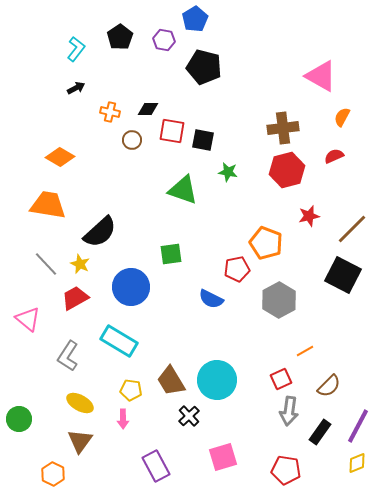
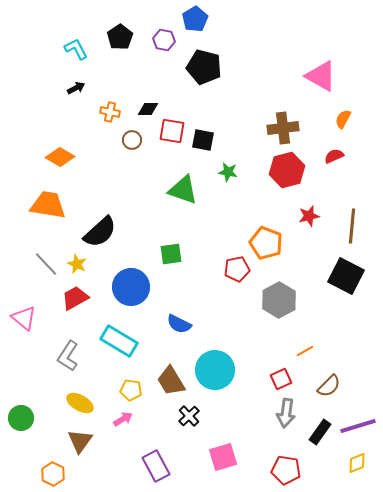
cyan L-shape at (76, 49): rotated 65 degrees counterclockwise
orange semicircle at (342, 117): moved 1 px right, 2 px down
brown line at (352, 229): moved 3 px up; rotated 40 degrees counterclockwise
yellow star at (80, 264): moved 3 px left
black square at (343, 275): moved 3 px right, 1 px down
blue semicircle at (211, 299): moved 32 px left, 25 px down
pink triangle at (28, 319): moved 4 px left, 1 px up
cyan circle at (217, 380): moved 2 px left, 10 px up
gray arrow at (289, 411): moved 3 px left, 2 px down
green circle at (19, 419): moved 2 px right, 1 px up
pink arrow at (123, 419): rotated 120 degrees counterclockwise
purple line at (358, 426): rotated 45 degrees clockwise
